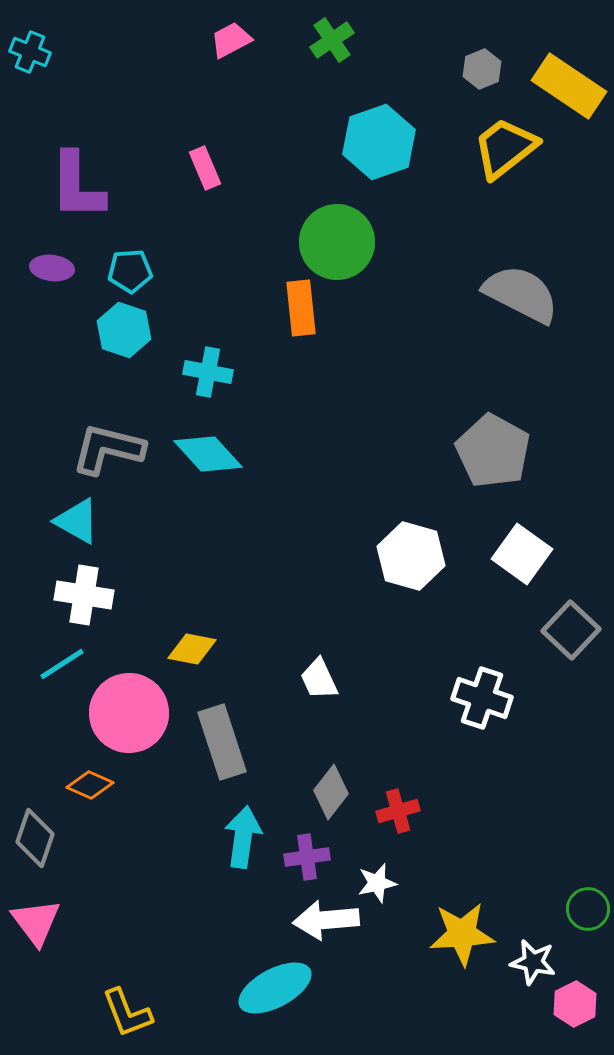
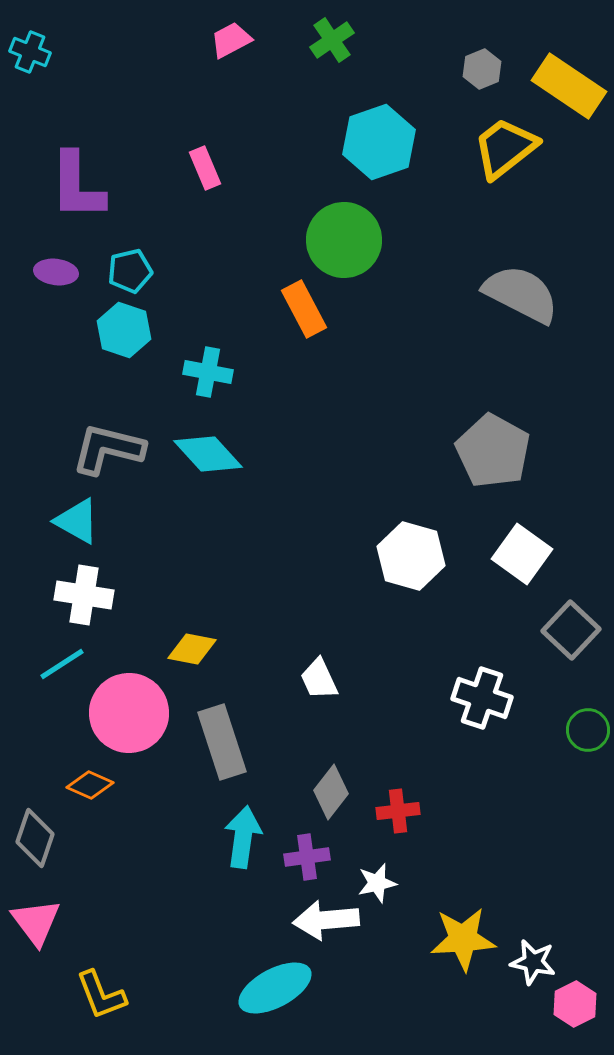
green circle at (337, 242): moved 7 px right, 2 px up
purple ellipse at (52, 268): moved 4 px right, 4 px down
cyan pentagon at (130, 271): rotated 9 degrees counterclockwise
orange rectangle at (301, 308): moved 3 px right, 1 px down; rotated 22 degrees counterclockwise
red cross at (398, 811): rotated 9 degrees clockwise
green circle at (588, 909): moved 179 px up
yellow star at (462, 934): moved 1 px right, 5 px down
yellow L-shape at (127, 1013): moved 26 px left, 18 px up
